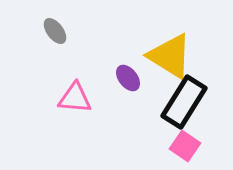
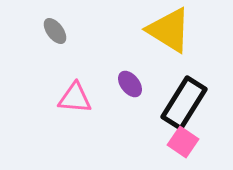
yellow triangle: moved 1 px left, 26 px up
purple ellipse: moved 2 px right, 6 px down
black rectangle: moved 1 px down
pink square: moved 2 px left, 4 px up
